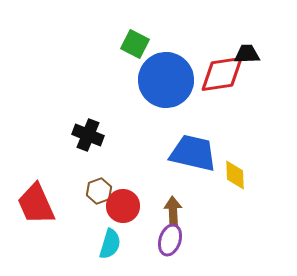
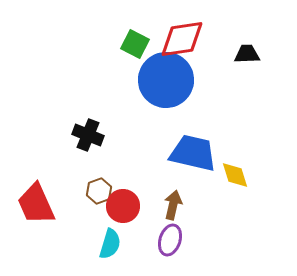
red diamond: moved 40 px left, 35 px up
yellow diamond: rotated 16 degrees counterclockwise
brown arrow: moved 6 px up; rotated 16 degrees clockwise
